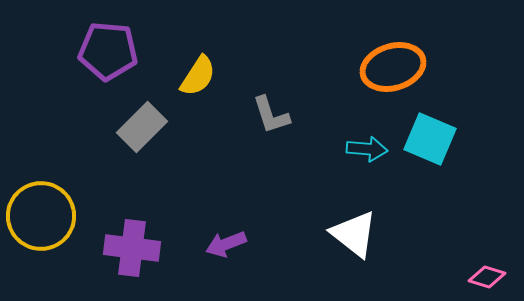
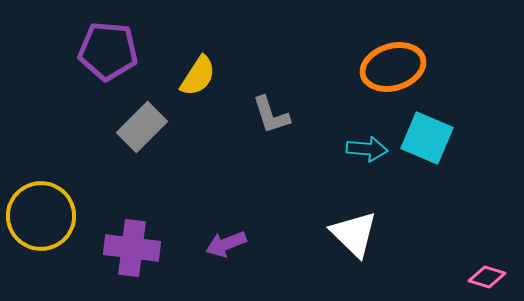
cyan square: moved 3 px left, 1 px up
white triangle: rotated 6 degrees clockwise
